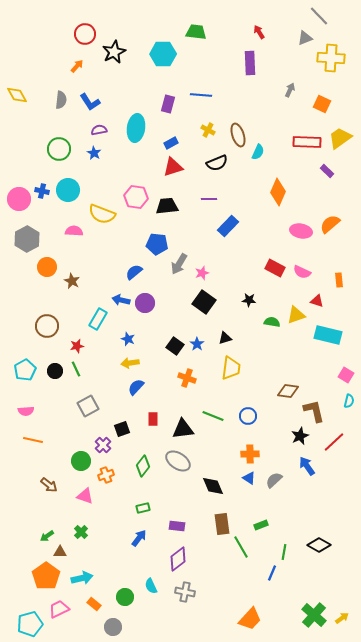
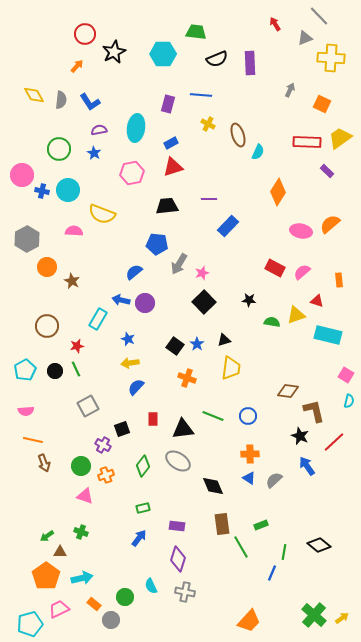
red arrow at (259, 32): moved 16 px right, 8 px up
yellow diamond at (17, 95): moved 17 px right
yellow cross at (208, 130): moved 6 px up
black semicircle at (217, 163): moved 104 px up
orange diamond at (278, 192): rotated 8 degrees clockwise
pink hexagon at (136, 197): moved 4 px left, 24 px up; rotated 20 degrees counterclockwise
pink circle at (19, 199): moved 3 px right, 24 px up
pink semicircle at (302, 272): rotated 114 degrees clockwise
black square at (204, 302): rotated 10 degrees clockwise
black triangle at (225, 338): moved 1 px left, 2 px down
black star at (300, 436): rotated 24 degrees counterclockwise
purple cross at (103, 445): rotated 14 degrees counterclockwise
green circle at (81, 461): moved 5 px down
brown arrow at (49, 485): moved 5 px left, 22 px up; rotated 30 degrees clockwise
green cross at (81, 532): rotated 24 degrees counterclockwise
black diamond at (319, 545): rotated 10 degrees clockwise
purple diamond at (178, 559): rotated 35 degrees counterclockwise
orange trapezoid at (250, 619): moved 1 px left, 2 px down
gray circle at (113, 627): moved 2 px left, 7 px up
